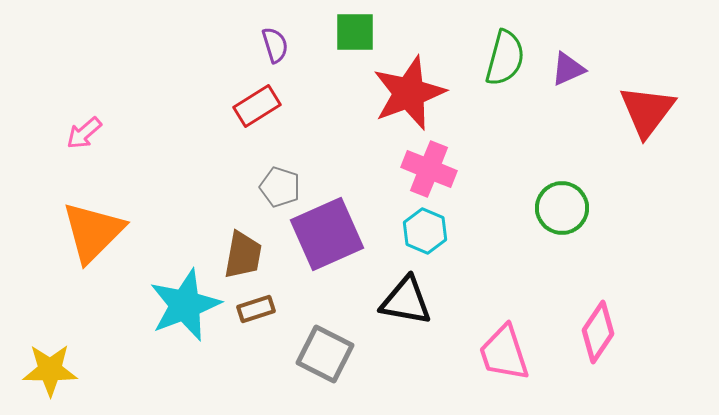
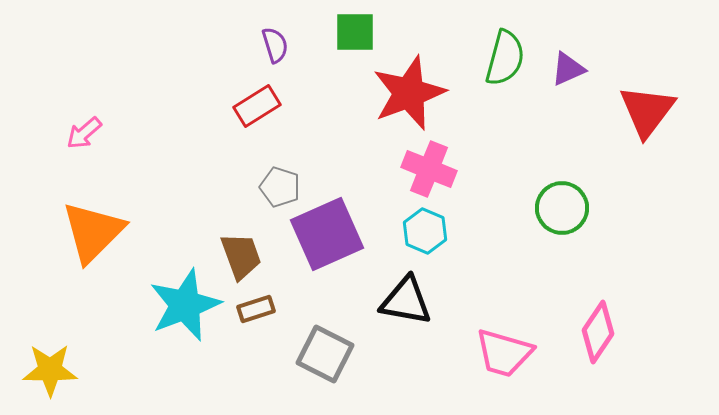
brown trapezoid: moved 2 px left, 1 px down; rotated 30 degrees counterclockwise
pink trapezoid: rotated 56 degrees counterclockwise
